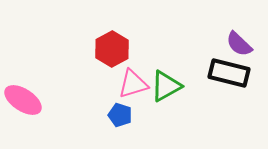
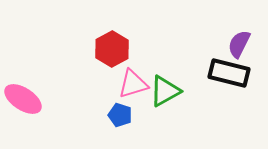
purple semicircle: rotated 72 degrees clockwise
green triangle: moved 1 px left, 5 px down
pink ellipse: moved 1 px up
